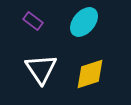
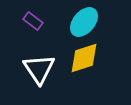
white triangle: moved 2 px left
yellow diamond: moved 6 px left, 16 px up
